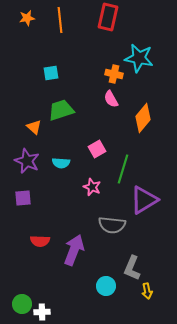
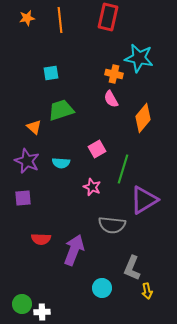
red semicircle: moved 1 px right, 2 px up
cyan circle: moved 4 px left, 2 px down
